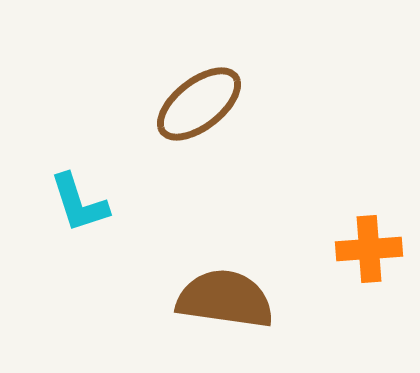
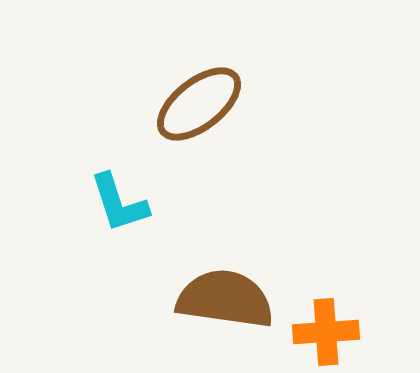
cyan L-shape: moved 40 px right
orange cross: moved 43 px left, 83 px down
